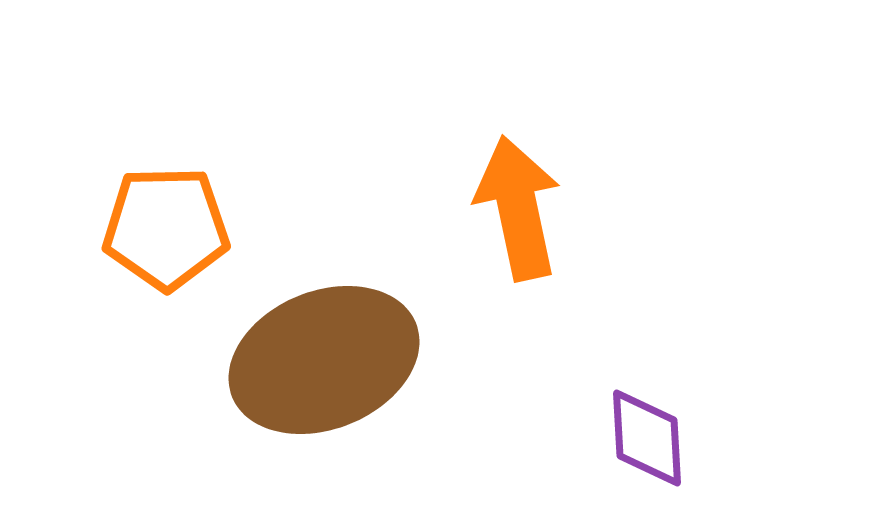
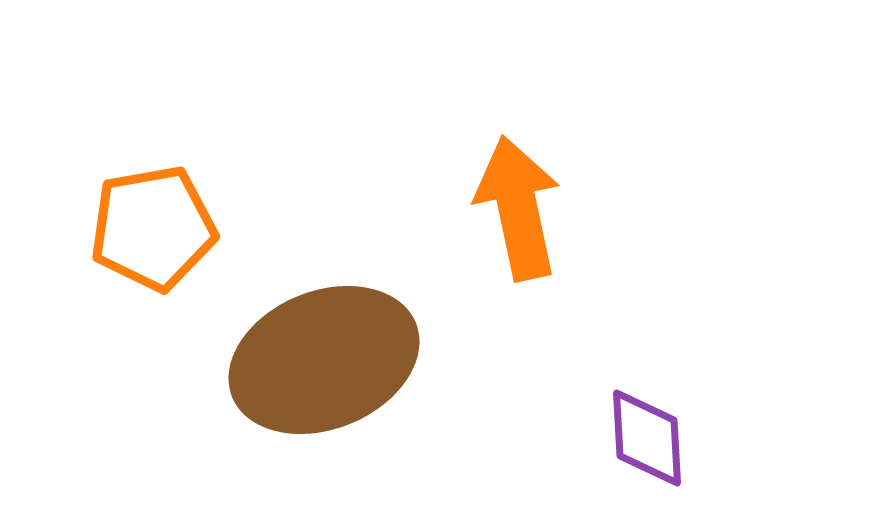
orange pentagon: moved 13 px left; rotated 9 degrees counterclockwise
